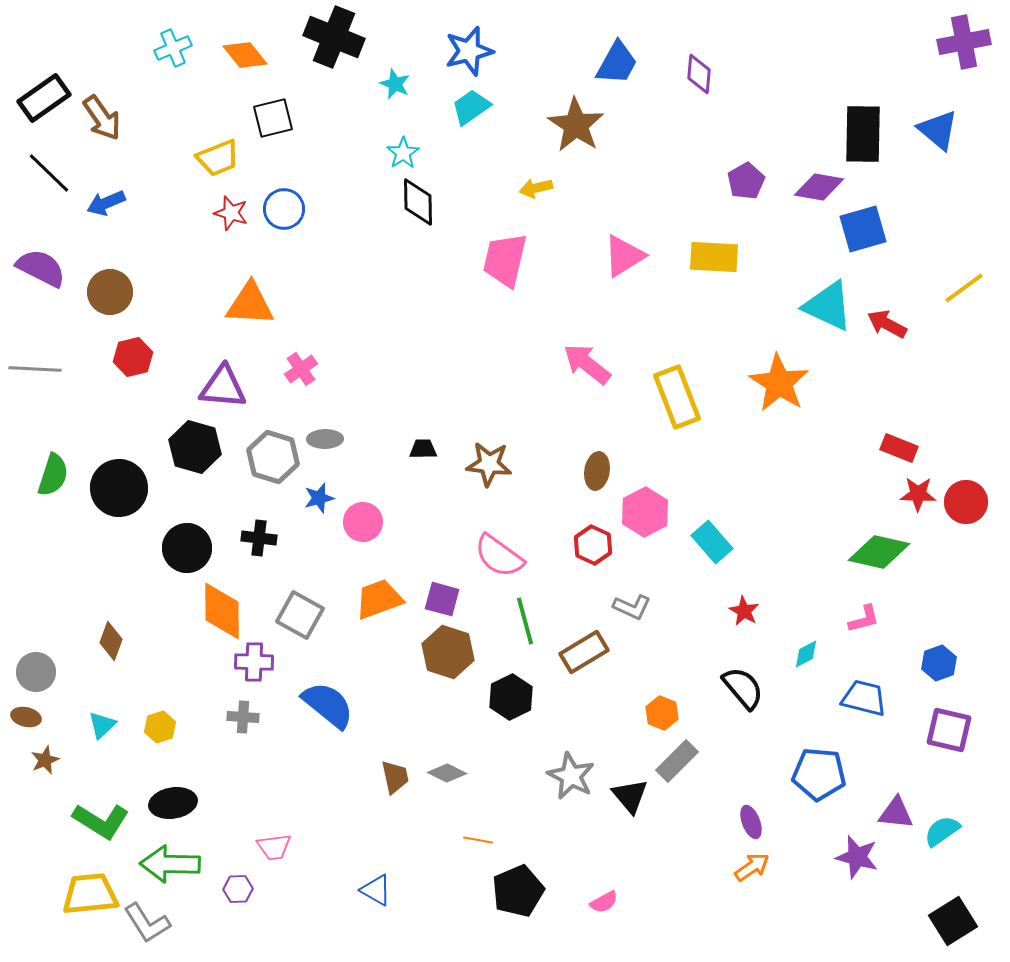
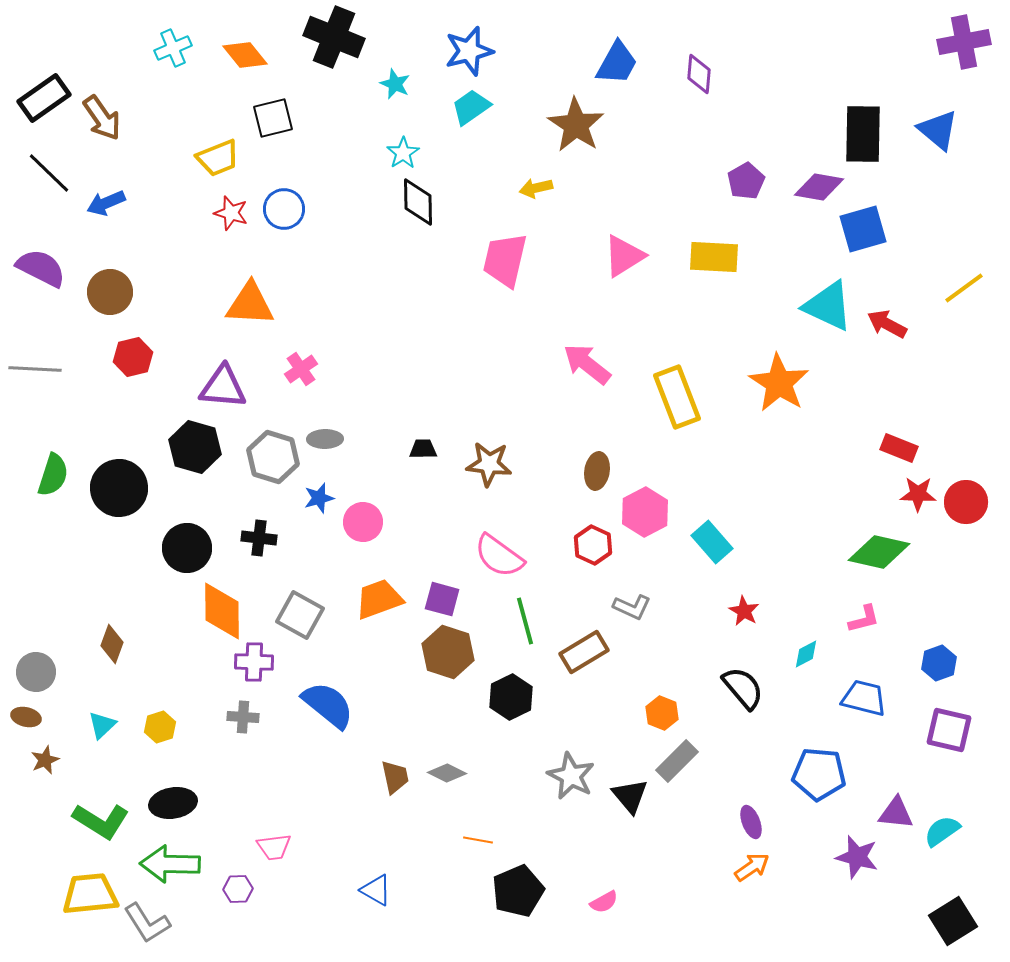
brown diamond at (111, 641): moved 1 px right, 3 px down
